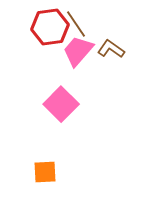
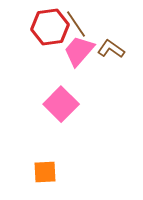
pink trapezoid: moved 1 px right
